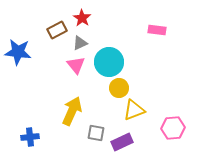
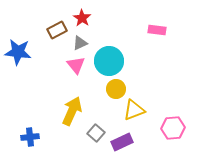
cyan circle: moved 1 px up
yellow circle: moved 3 px left, 1 px down
gray square: rotated 30 degrees clockwise
